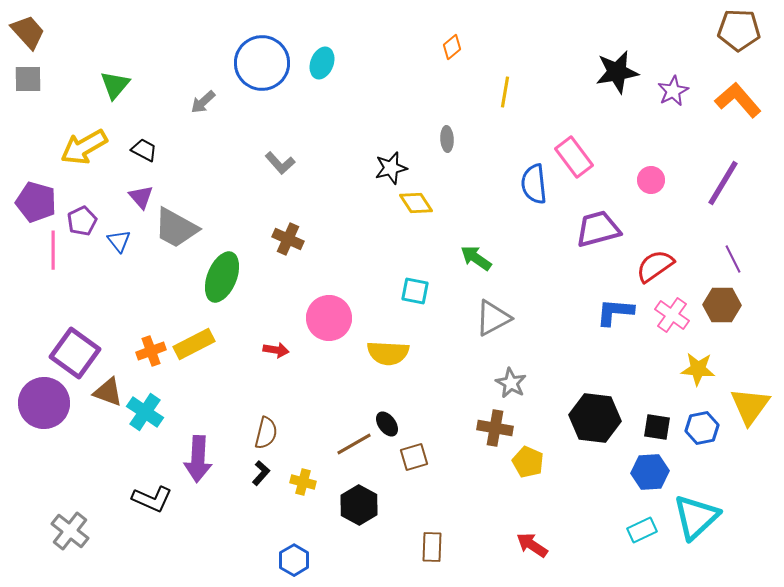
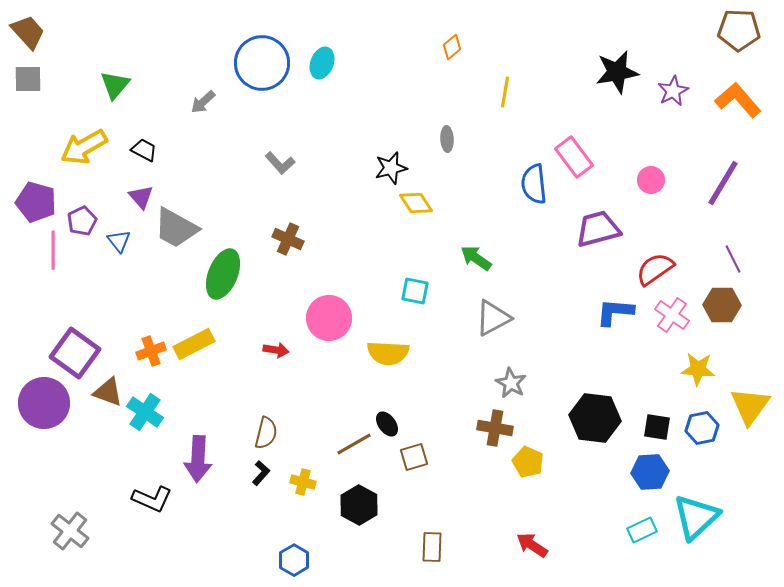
red semicircle at (655, 266): moved 3 px down
green ellipse at (222, 277): moved 1 px right, 3 px up
